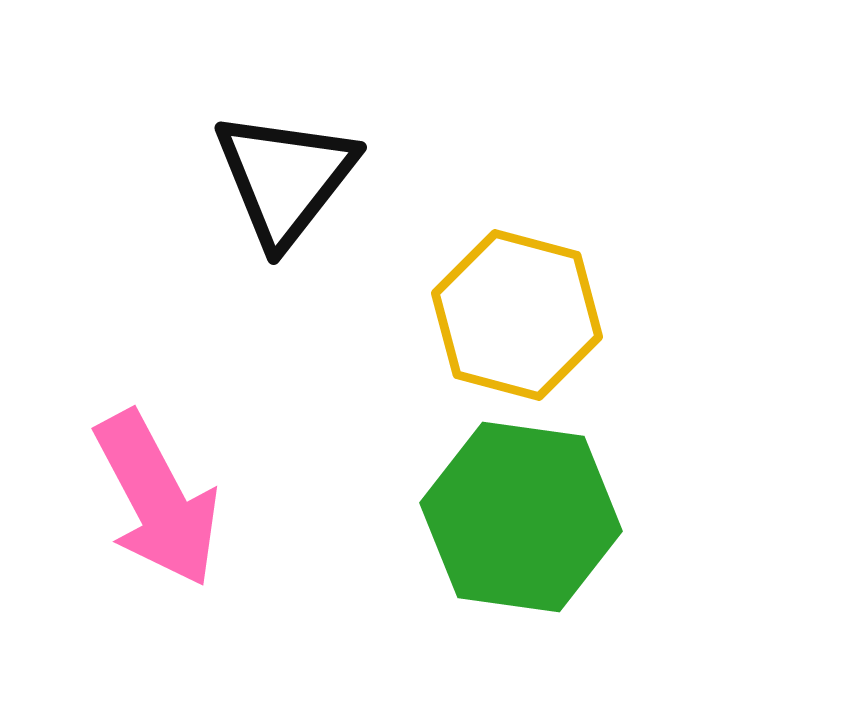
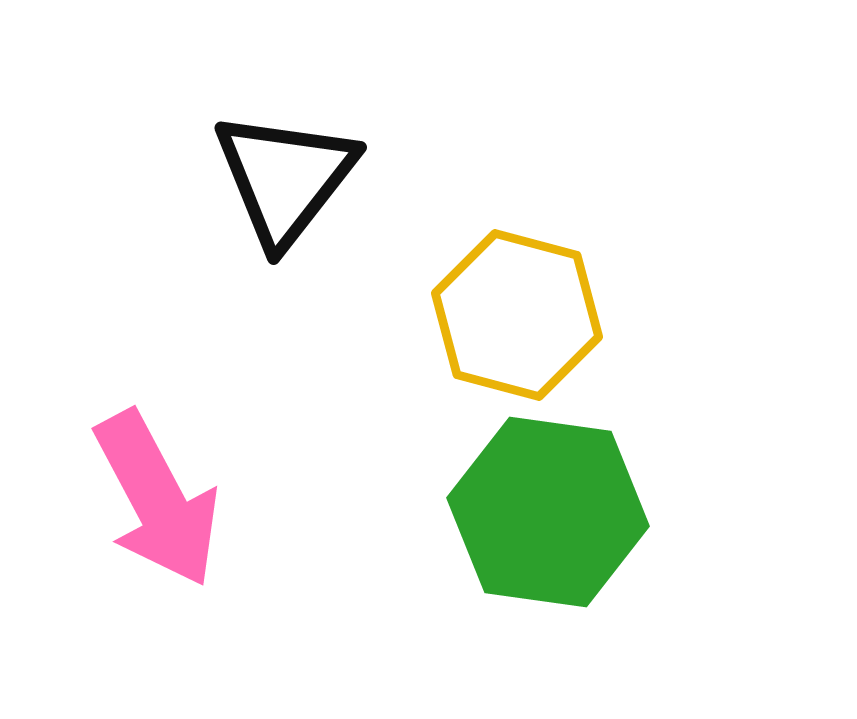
green hexagon: moved 27 px right, 5 px up
